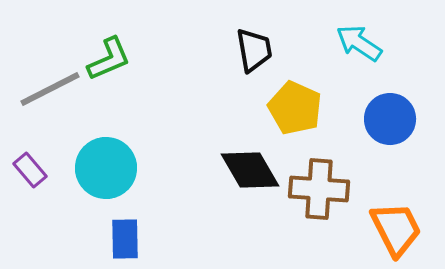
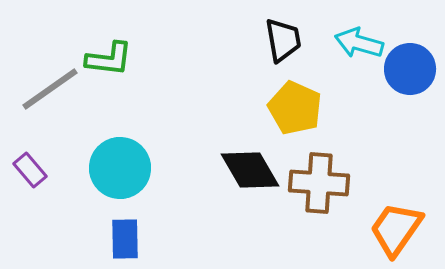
cyan arrow: rotated 18 degrees counterclockwise
black trapezoid: moved 29 px right, 10 px up
green L-shape: rotated 30 degrees clockwise
gray line: rotated 8 degrees counterclockwise
blue circle: moved 20 px right, 50 px up
cyan circle: moved 14 px right
brown cross: moved 6 px up
orange trapezoid: rotated 118 degrees counterclockwise
